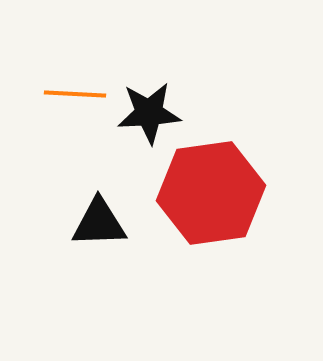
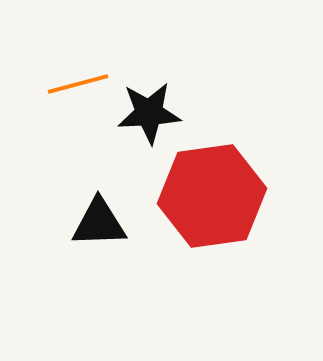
orange line: moved 3 px right, 10 px up; rotated 18 degrees counterclockwise
red hexagon: moved 1 px right, 3 px down
